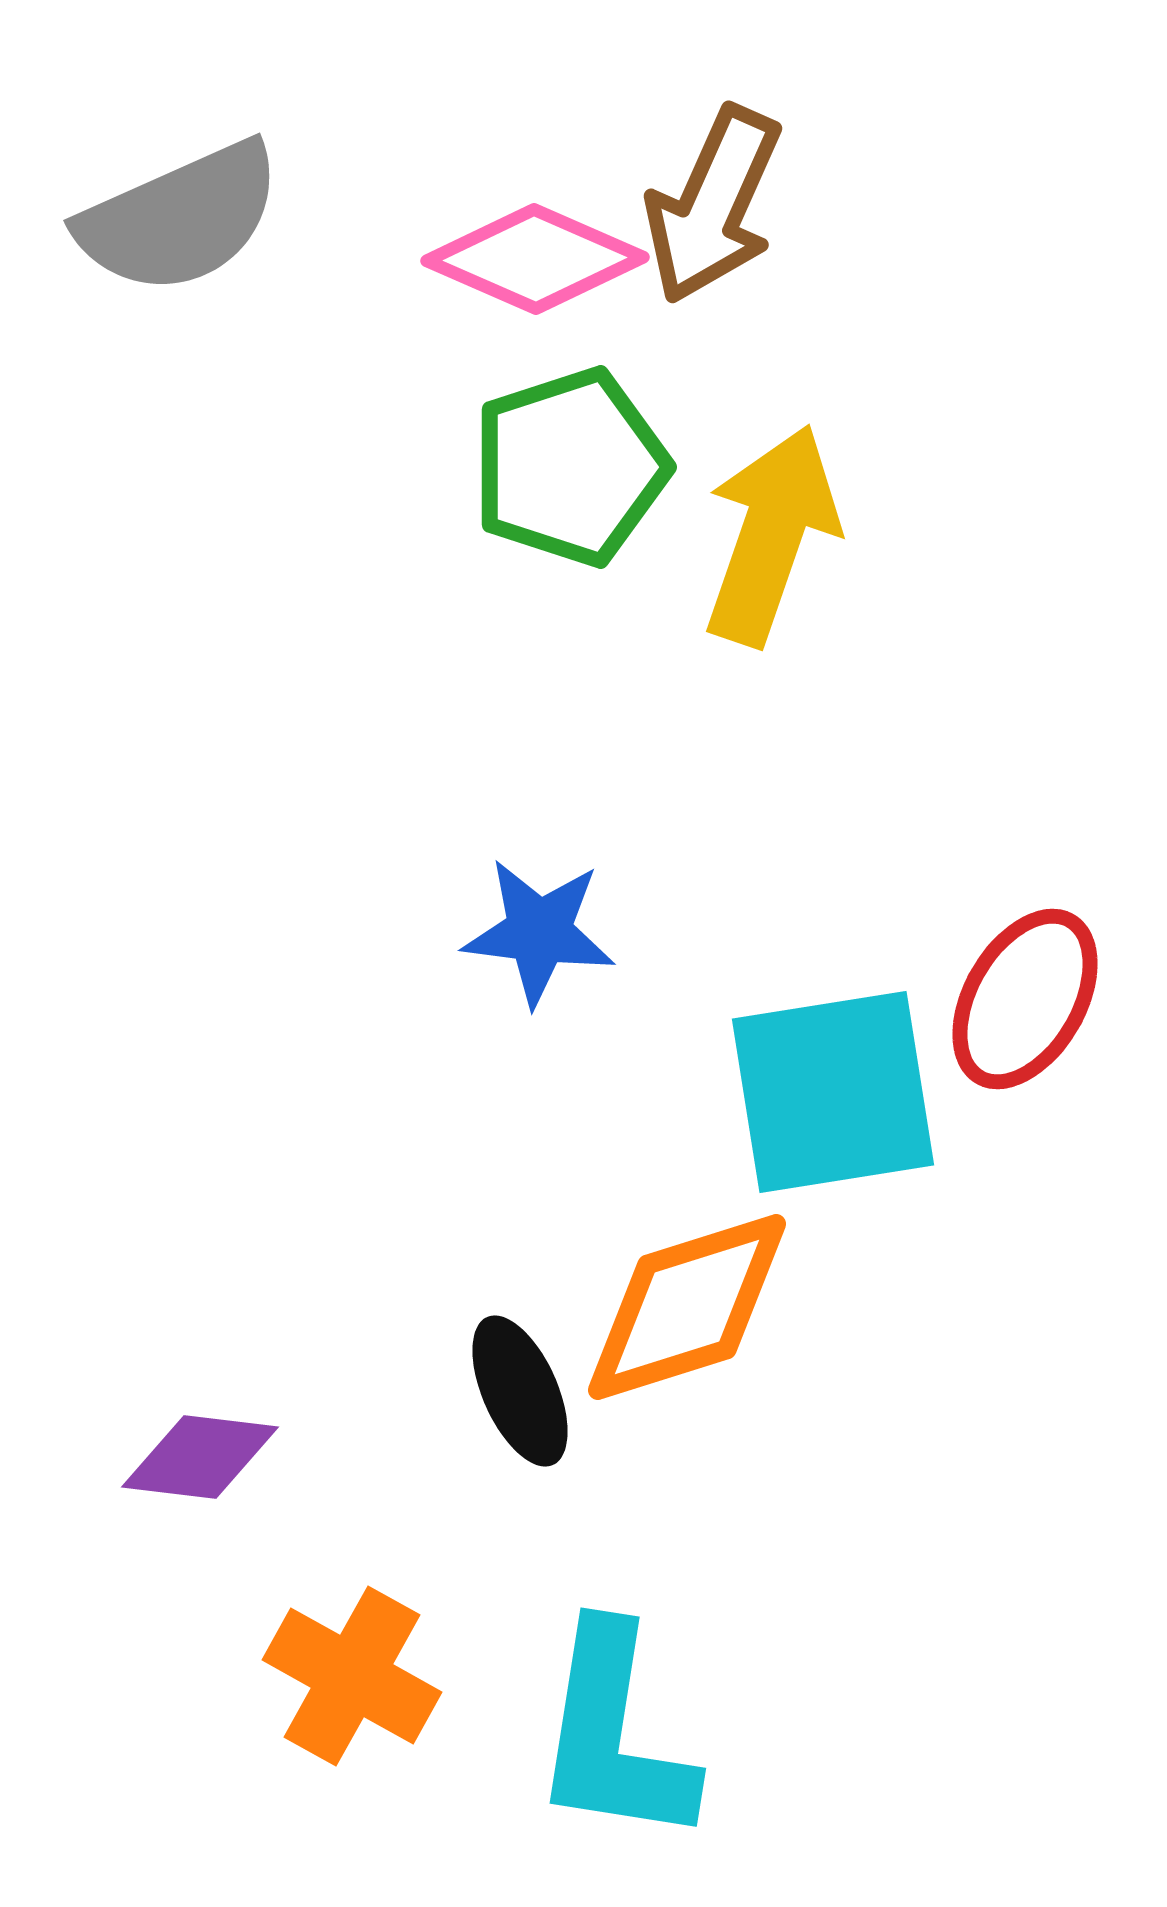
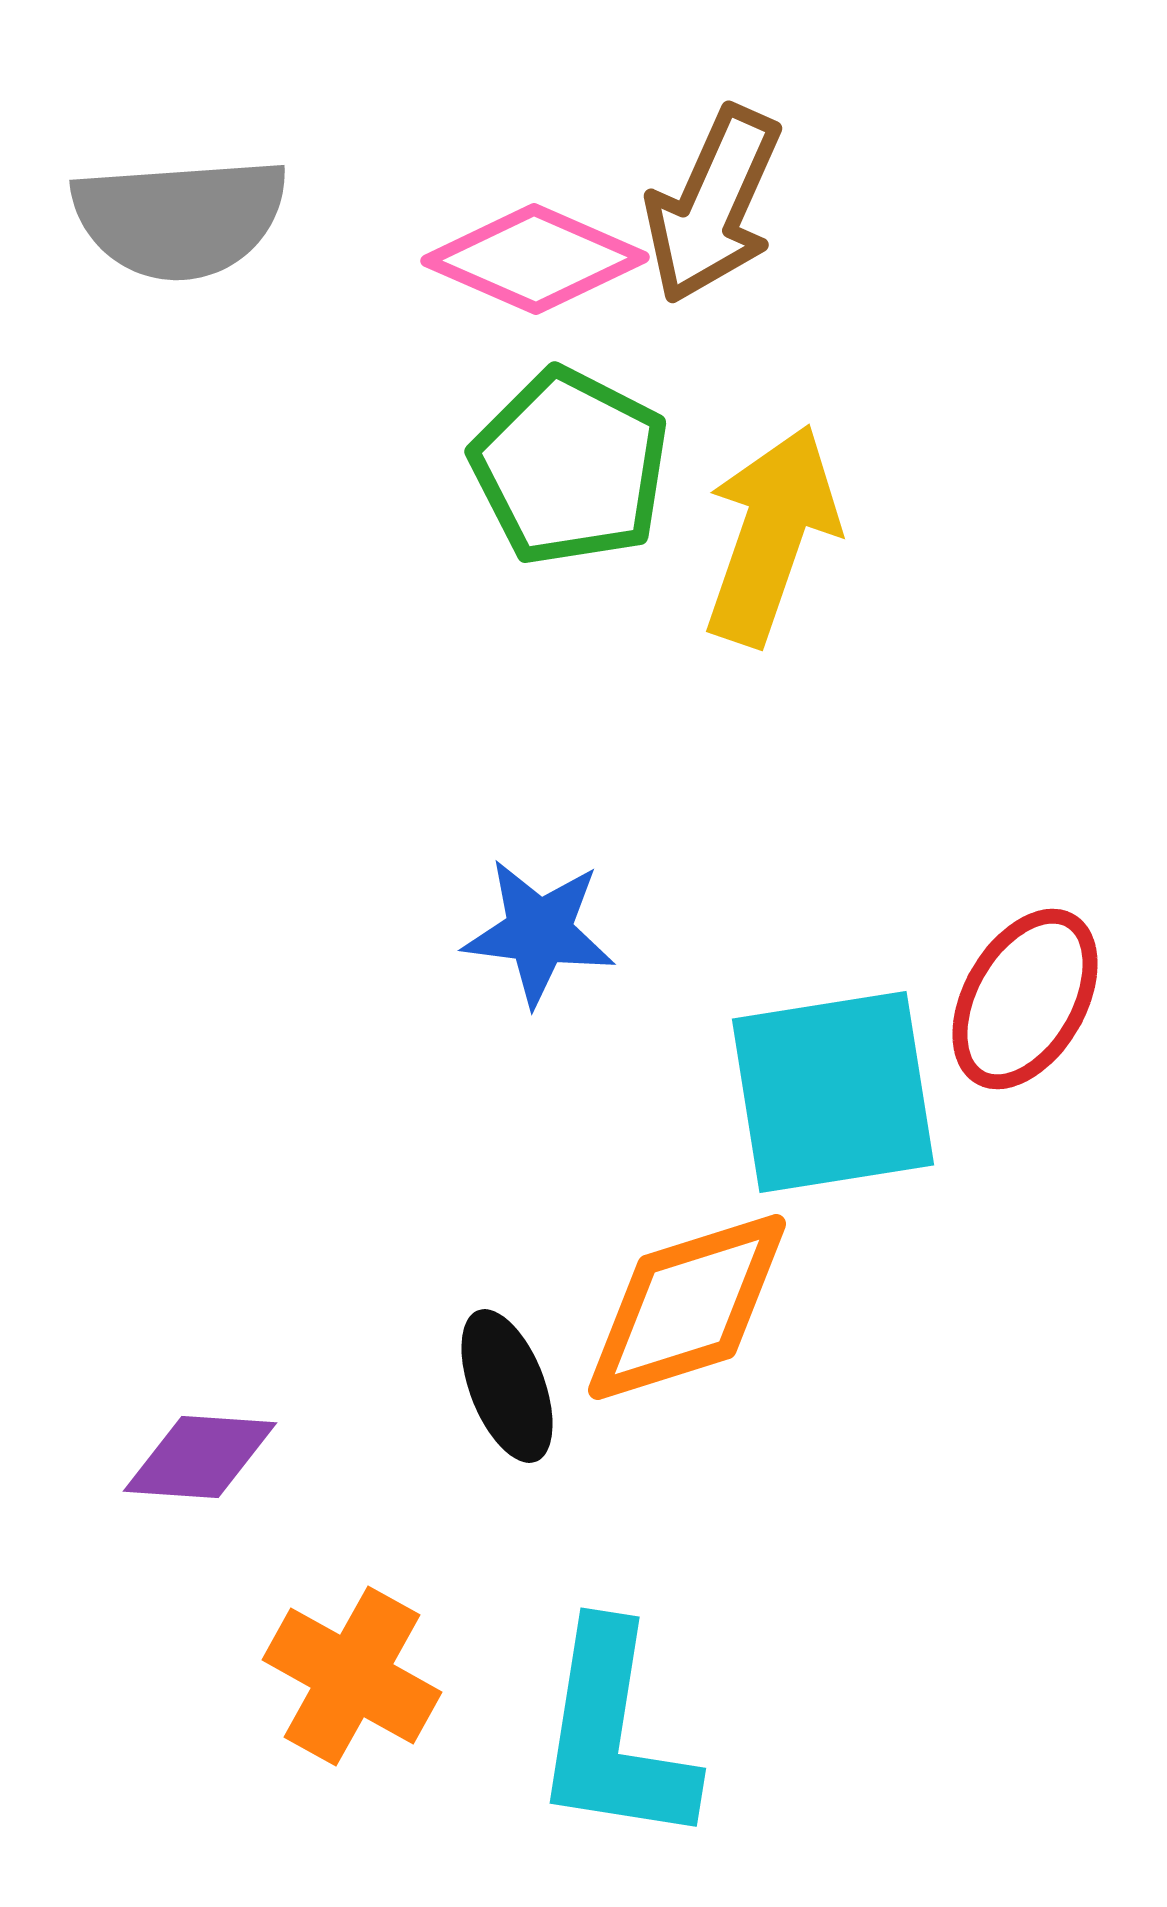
gray semicircle: rotated 20 degrees clockwise
green pentagon: rotated 27 degrees counterclockwise
black ellipse: moved 13 px left, 5 px up; rotated 3 degrees clockwise
purple diamond: rotated 3 degrees counterclockwise
